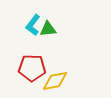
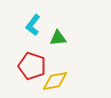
green triangle: moved 10 px right, 9 px down
red pentagon: moved 2 px up; rotated 16 degrees clockwise
